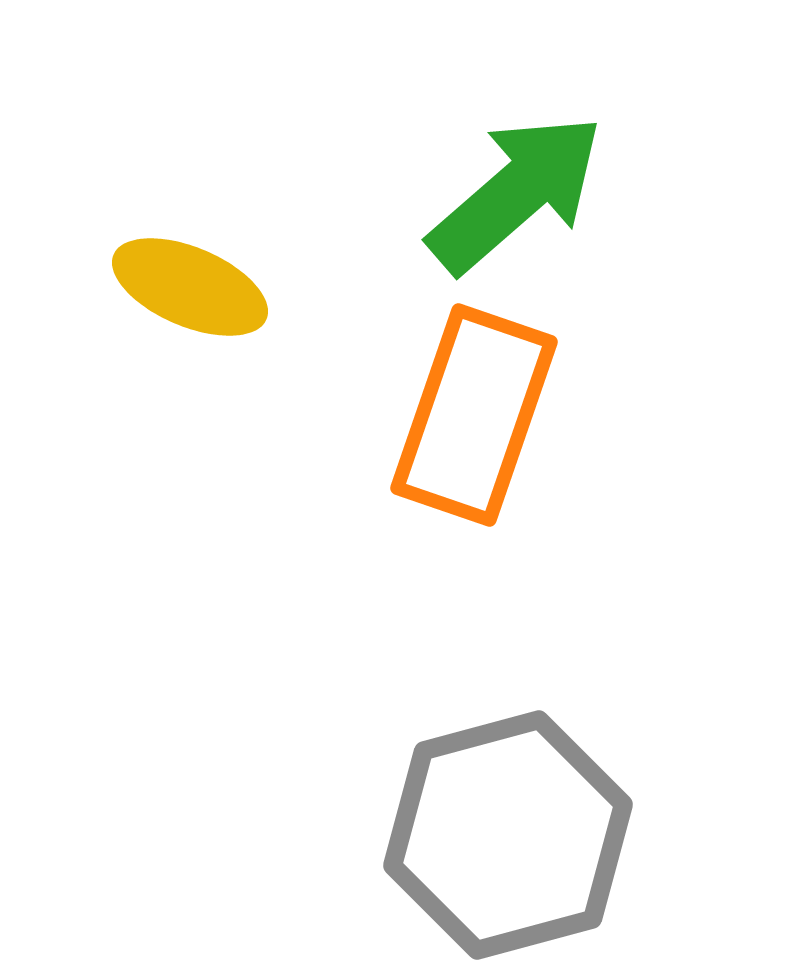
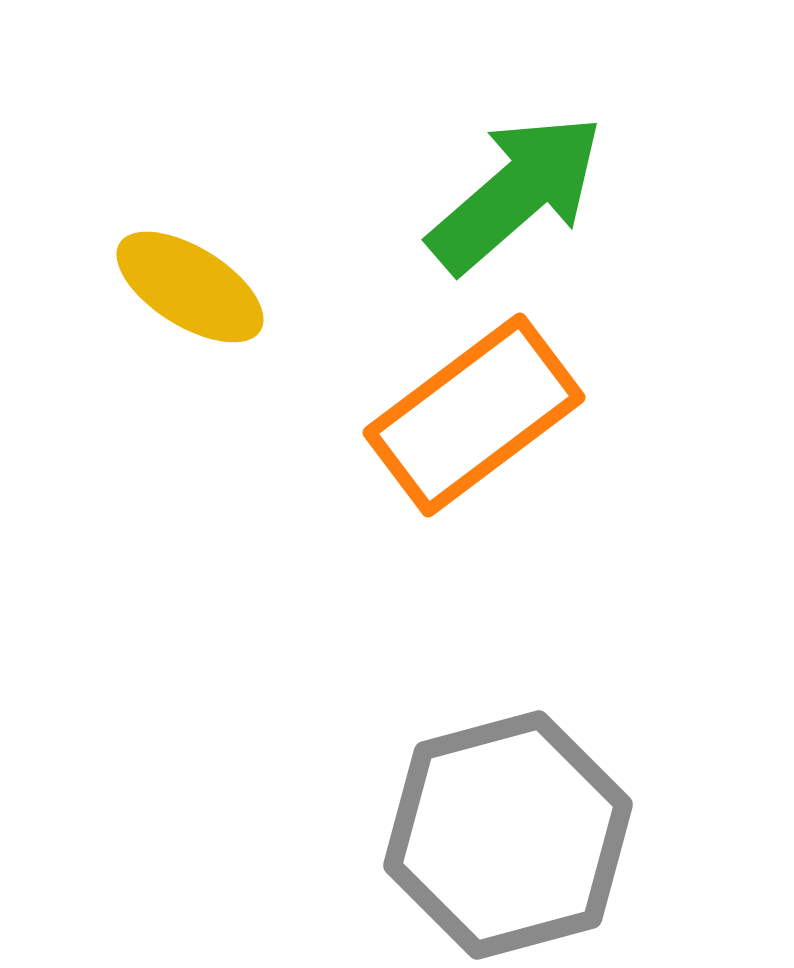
yellow ellipse: rotated 9 degrees clockwise
orange rectangle: rotated 34 degrees clockwise
